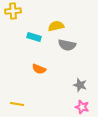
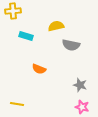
cyan rectangle: moved 8 px left, 1 px up
gray semicircle: moved 4 px right
